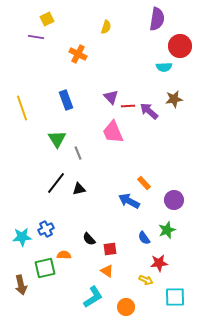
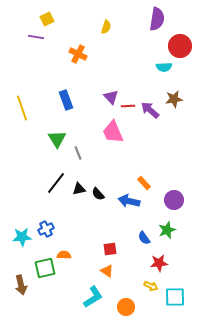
purple arrow: moved 1 px right, 1 px up
blue arrow: rotated 15 degrees counterclockwise
black semicircle: moved 9 px right, 45 px up
yellow arrow: moved 5 px right, 6 px down
